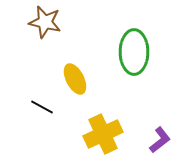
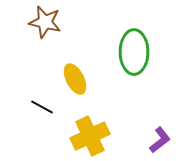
yellow cross: moved 13 px left, 2 px down
